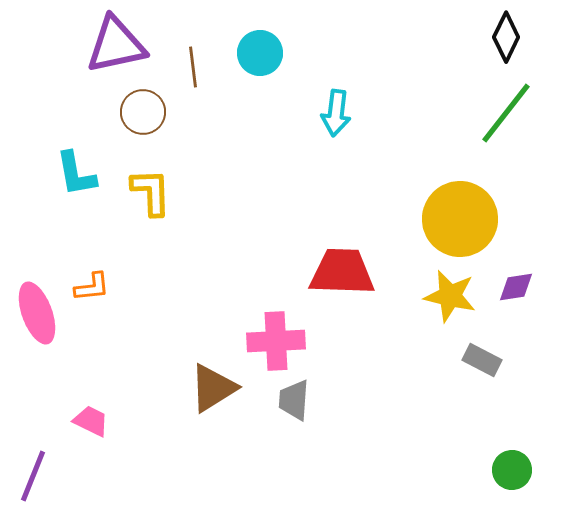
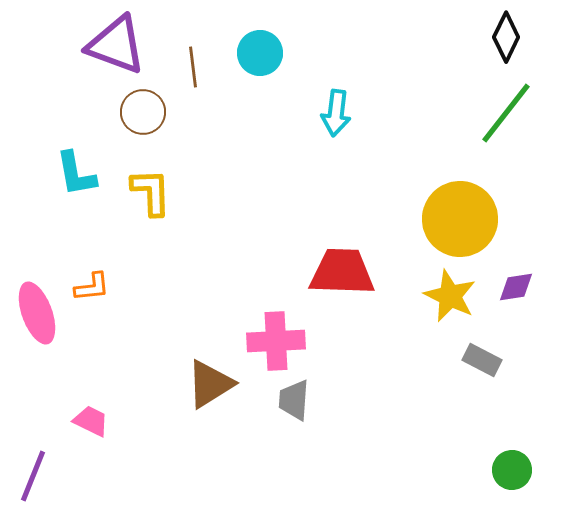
purple triangle: rotated 32 degrees clockwise
yellow star: rotated 12 degrees clockwise
brown triangle: moved 3 px left, 4 px up
